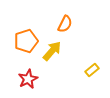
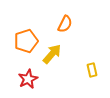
yellow arrow: moved 3 px down
yellow rectangle: rotated 64 degrees counterclockwise
